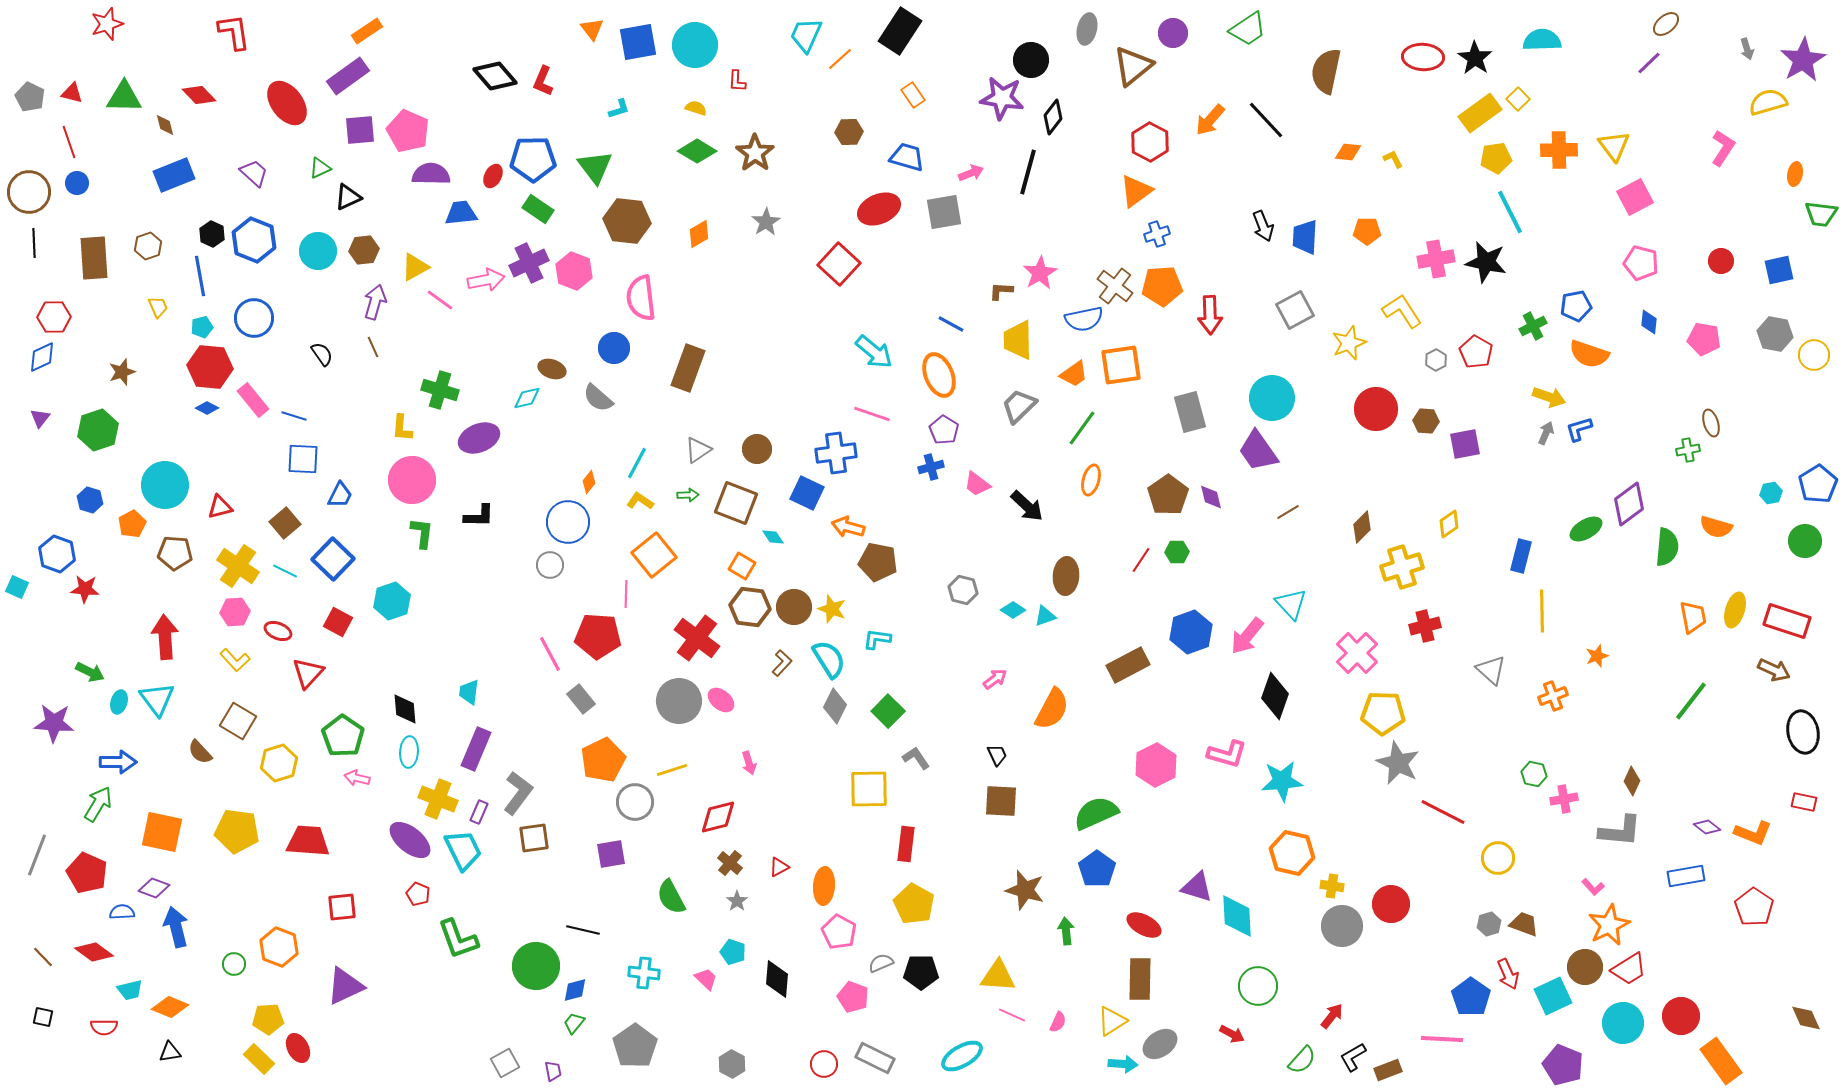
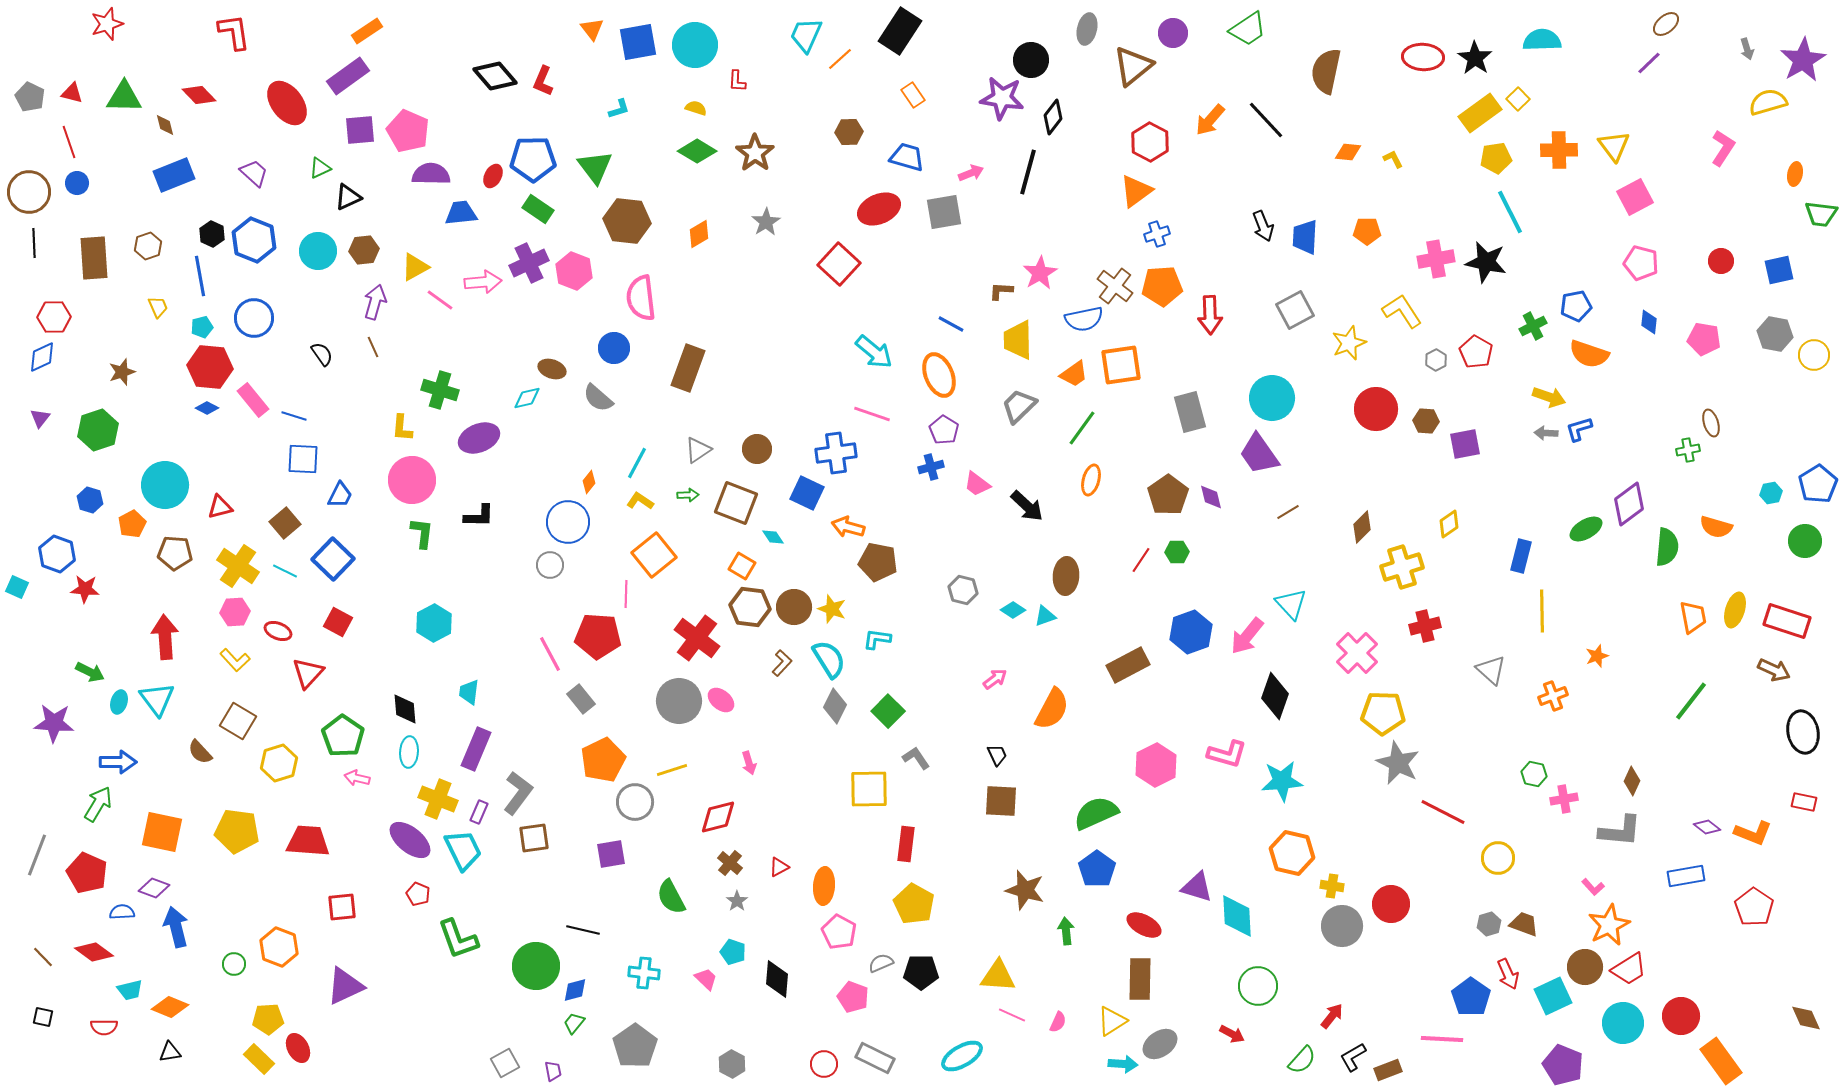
pink arrow at (486, 280): moved 3 px left, 2 px down; rotated 6 degrees clockwise
gray arrow at (1546, 433): rotated 110 degrees counterclockwise
purple trapezoid at (1258, 451): moved 1 px right, 3 px down
cyan hexagon at (392, 601): moved 42 px right, 22 px down; rotated 9 degrees counterclockwise
